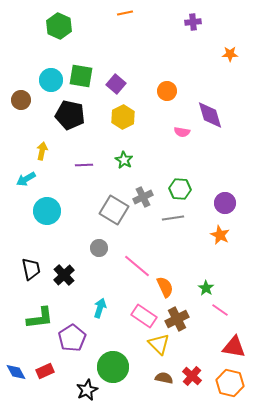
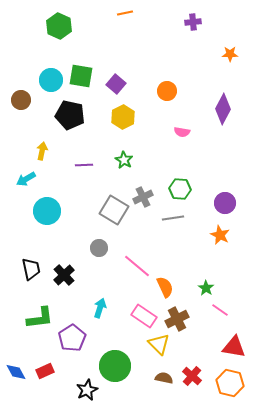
purple diamond at (210, 115): moved 13 px right, 6 px up; rotated 44 degrees clockwise
green circle at (113, 367): moved 2 px right, 1 px up
